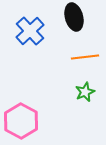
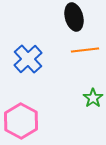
blue cross: moved 2 px left, 28 px down
orange line: moved 7 px up
green star: moved 8 px right, 6 px down; rotated 12 degrees counterclockwise
